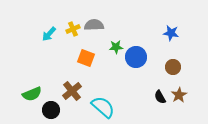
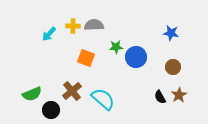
yellow cross: moved 3 px up; rotated 24 degrees clockwise
cyan semicircle: moved 8 px up
